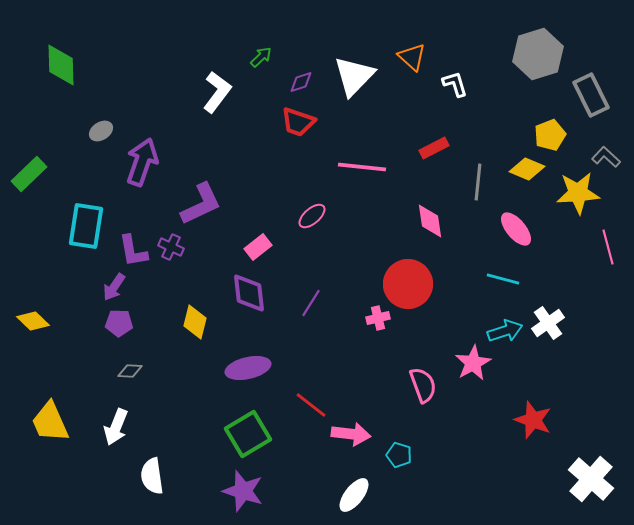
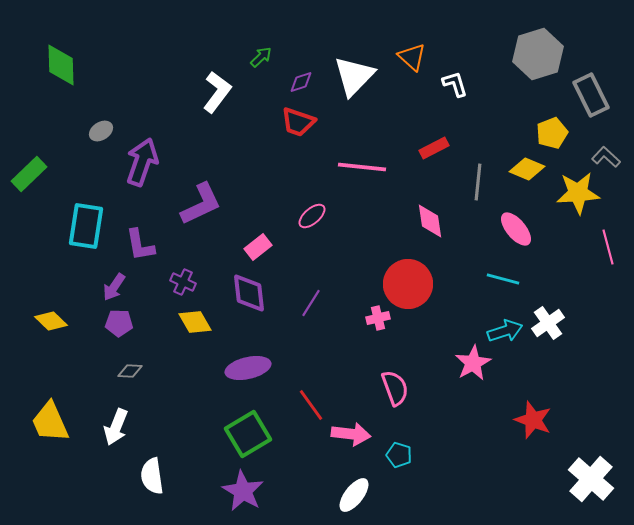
yellow pentagon at (550, 135): moved 2 px right, 2 px up
purple cross at (171, 247): moved 12 px right, 35 px down
purple L-shape at (133, 251): moved 7 px right, 6 px up
yellow diamond at (33, 321): moved 18 px right
yellow diamond at (195, 322): rotated 44 degrees counterclockwise
pink semicircle at (423, 385): moved 28 px left, 3 px down
red line at (311, 405): rotated 16 degrees clockwise
purple star at (243, 491): rotated 12 degrees clockwise
